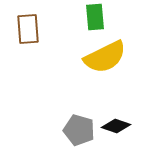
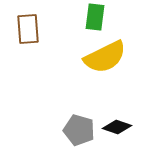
green rectangle: rotated 12 degrees clockwise
black diamond: moved 1 px right, 1 px down
